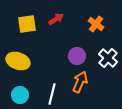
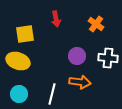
red arrow: rotated 112 degrees clockwise
yellow square: moved 2 px left, 10 px down
white cross: rotated 36 degrees counterclockwise
orange arrow: rotated 75 degrees clockwise
cyan circle: moved 1 px left, 1 px up
